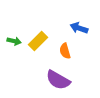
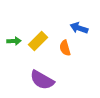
green arrow: rotated 16 degrees counterclockwise
orange semicircle: moved 3 px up
purple semicircle: moved 16 px left
